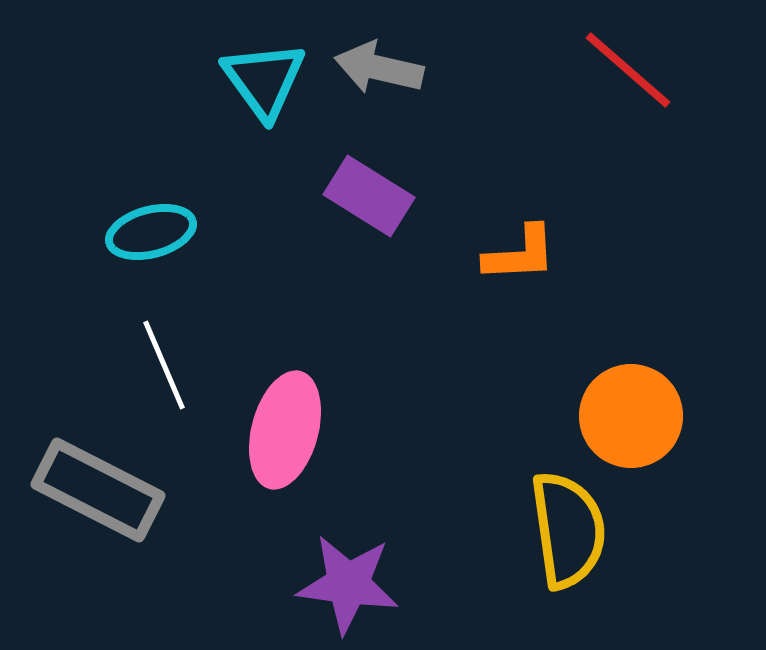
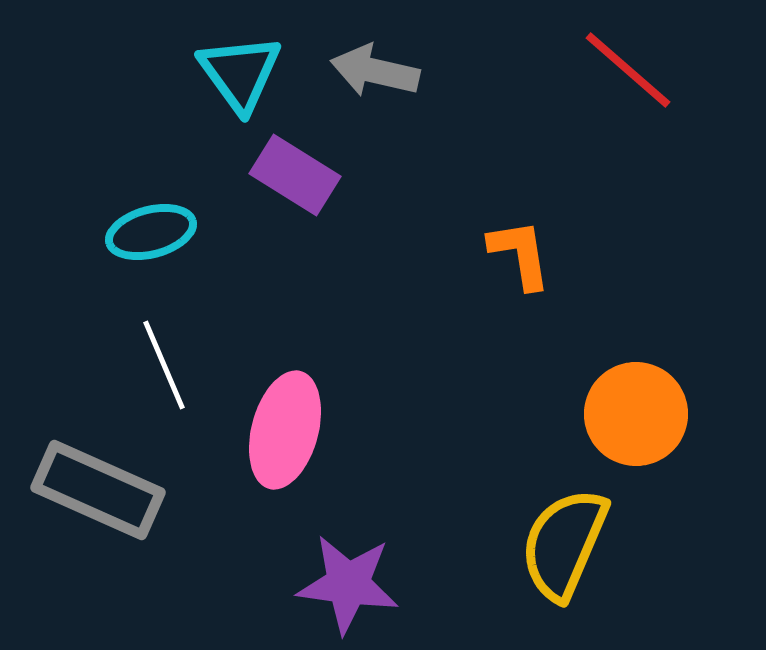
gray arrow: moved 4 px left, 3 px down
cyan triangle: moved 24 px left, 7 px up
purple rectangle: moved 74 px left, 21 px up
orange L-shape: rotated 96 degrees counterclockwise
orange circle: moved 5 px right, 2 px up
gray rectangle: rotated 3 degrees counterclockwise
yellow semicircle: moved 4 px left, 14 px down; rotated 149 degrees counterclockwise
